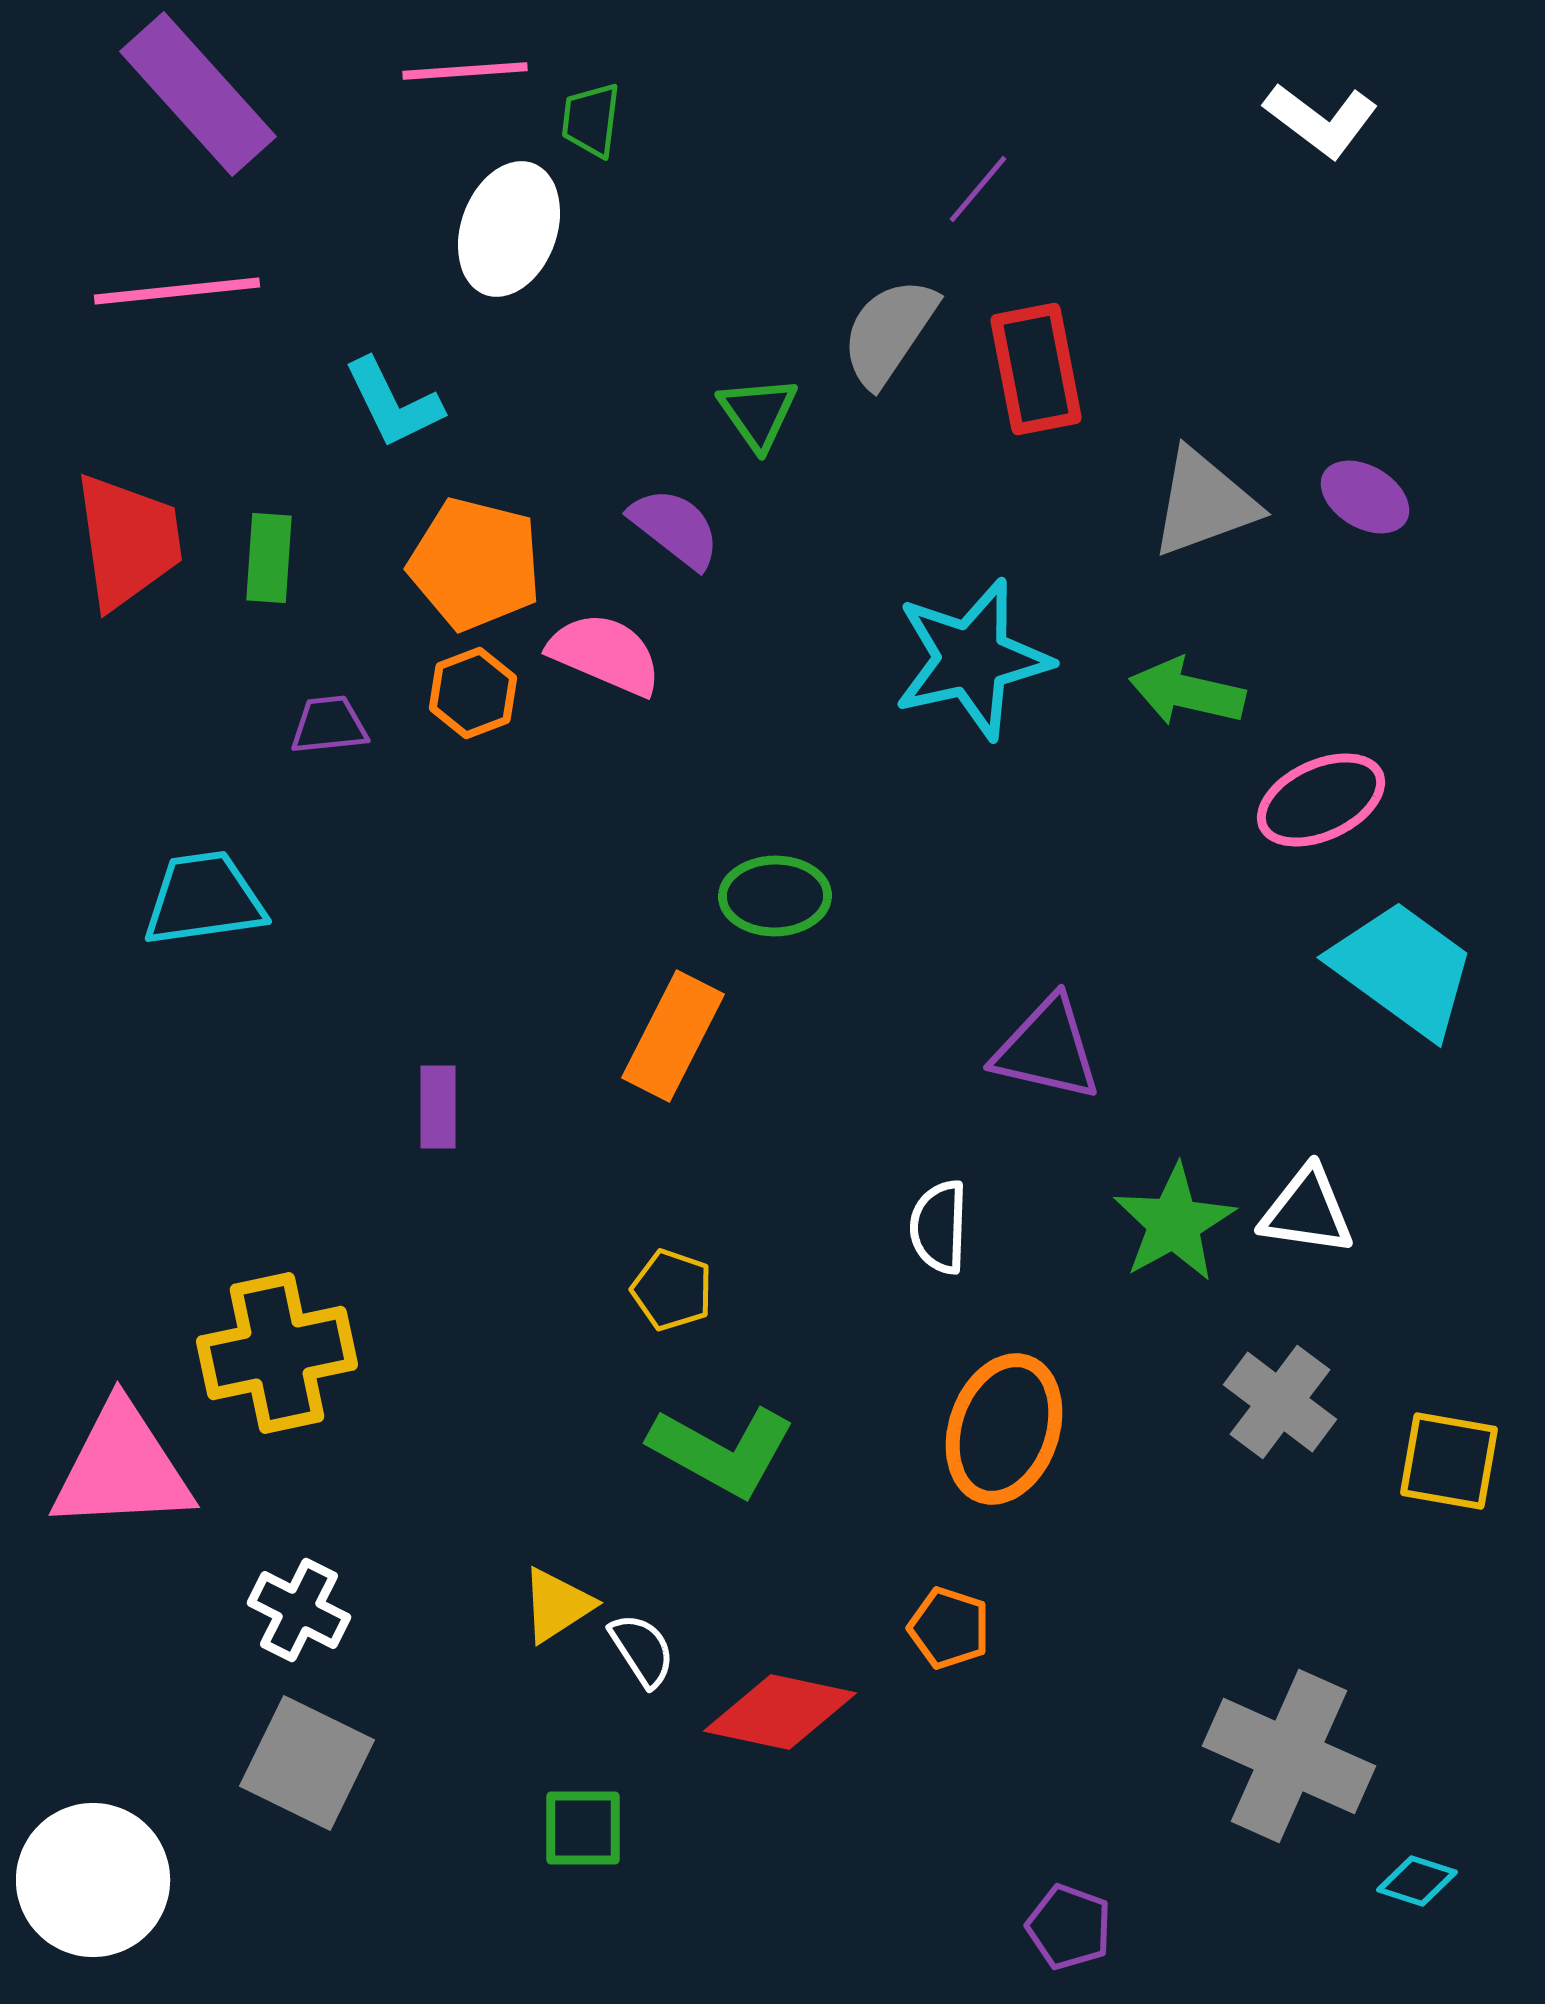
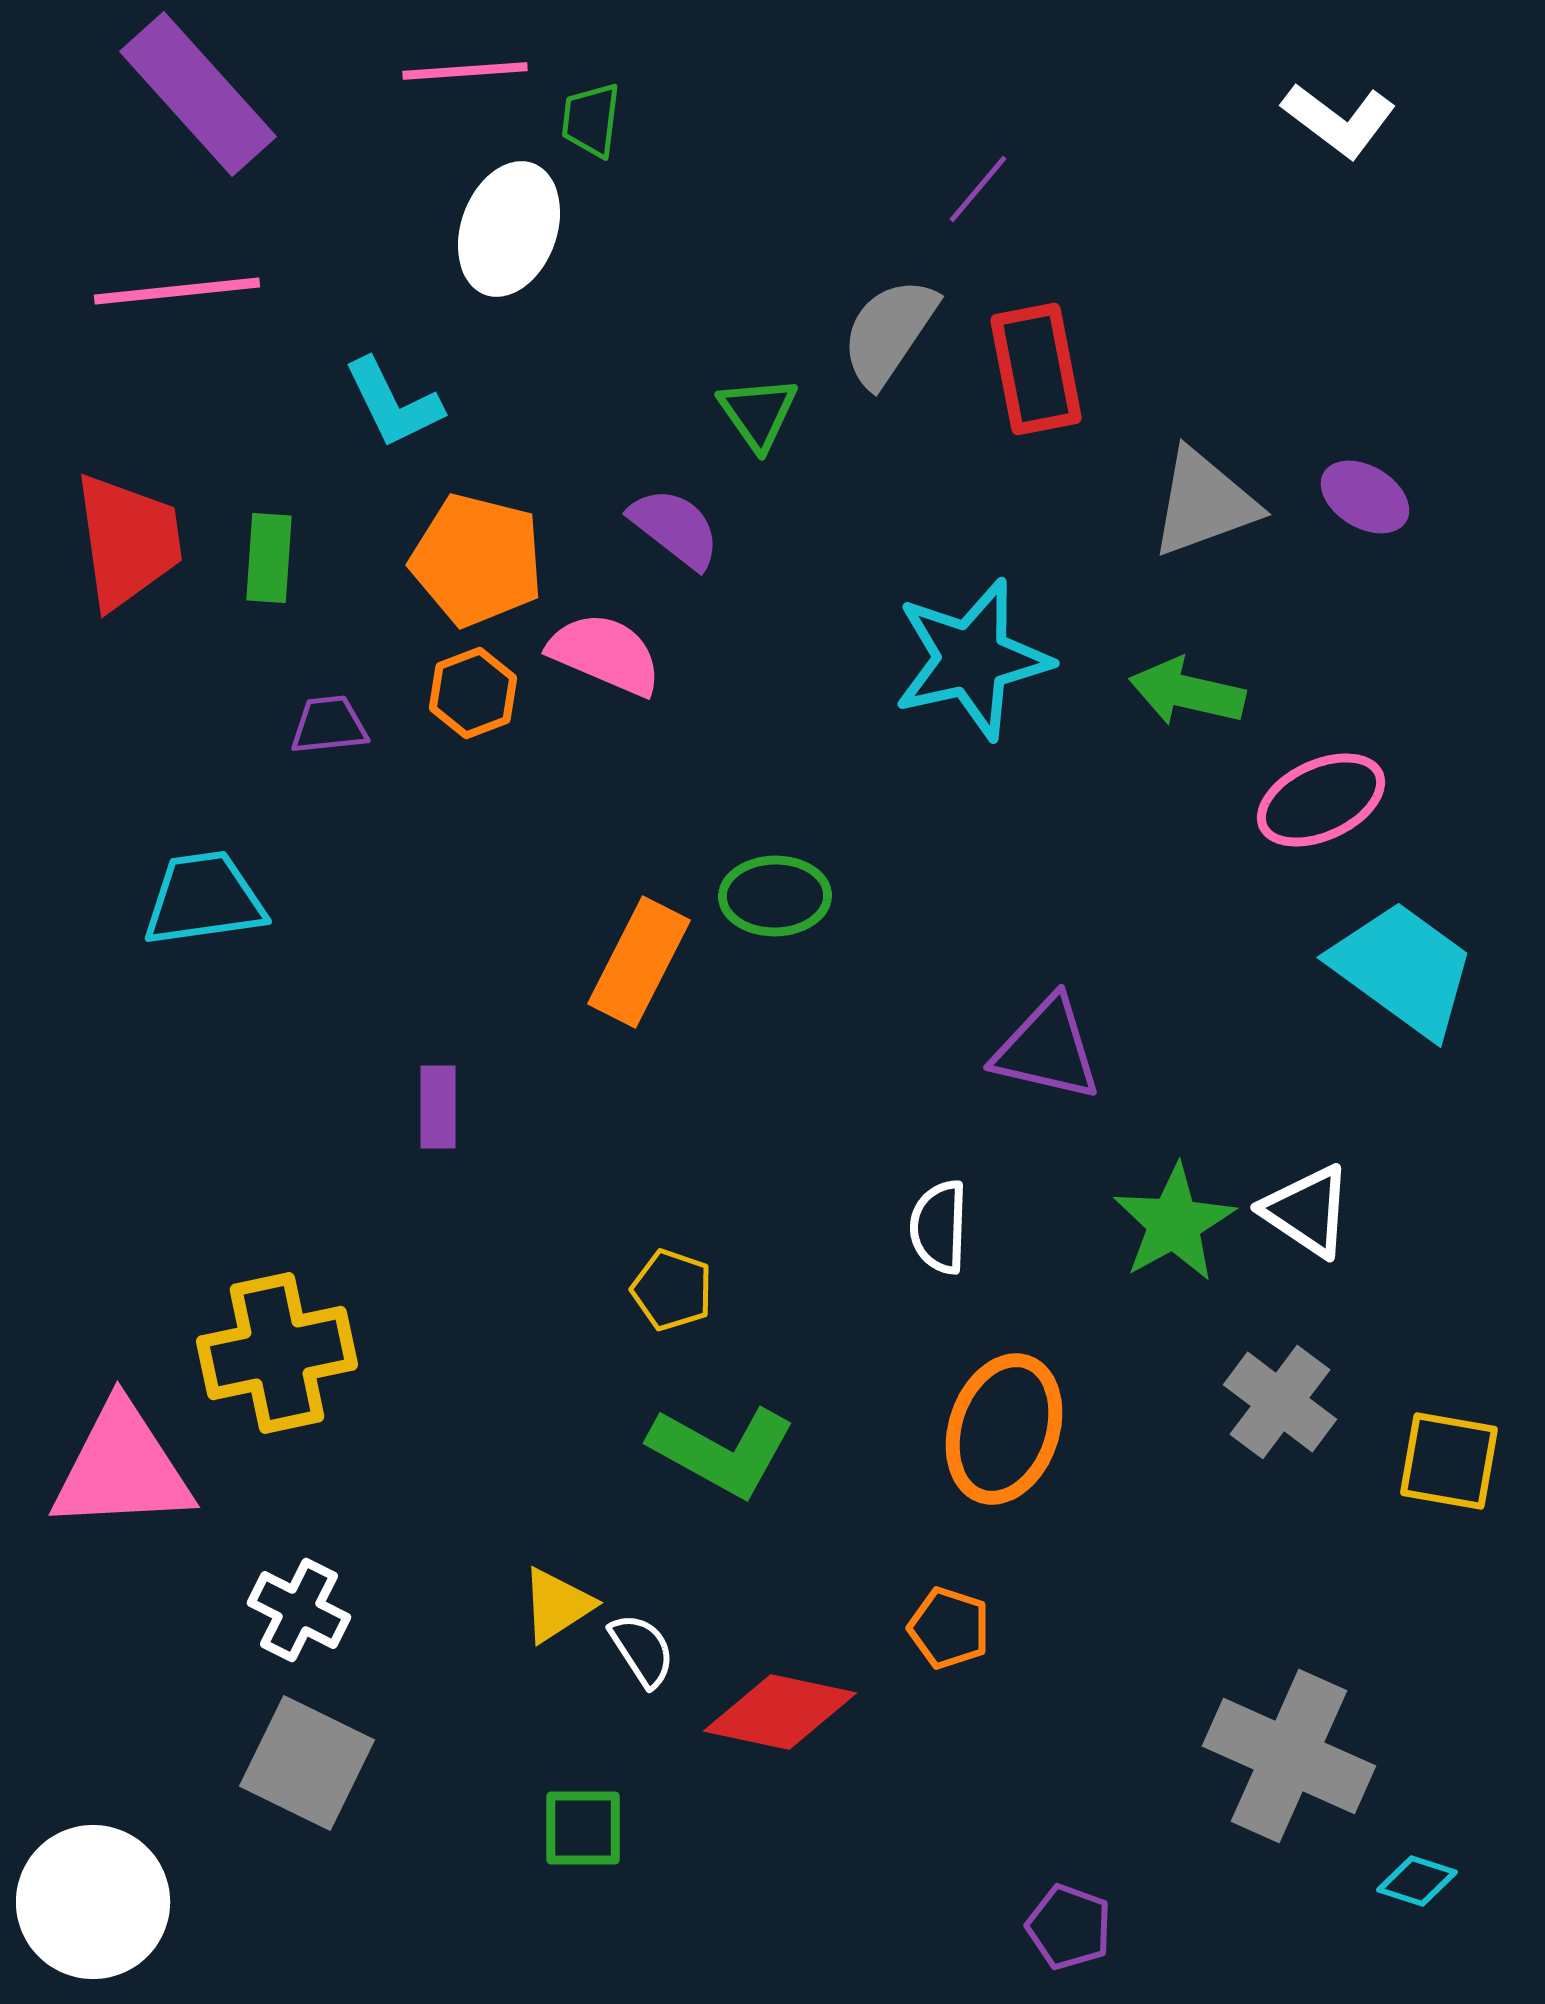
white L-shape at (1321, 120): moved 18 px right
orange pentagon at (475, 564): moved 2 px right, 4 px up
orange rectangle at (673, 1036): moved 34 px left, 74 px up
white triangle at (1307, 1211): rotated 26 degrees clockwise
white circle at (93, 1880): moved 22 px down
